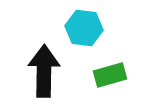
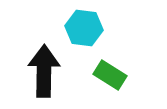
green rectangle: rotated 48 degrees clockwise
